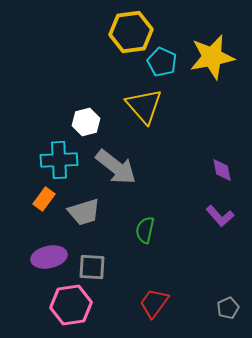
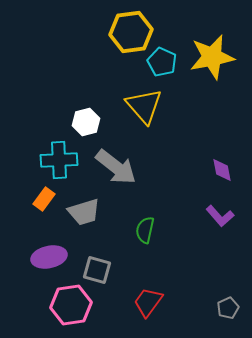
gray square: moved 5 px right, 3 px down; rotated 12 degrees clockwise
red trapezoid: moved 6 px left, 1 px up
